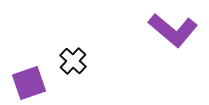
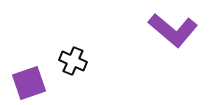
black cross: rotated 20 degrees counterclockwise
